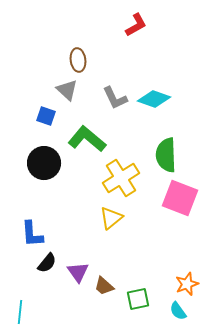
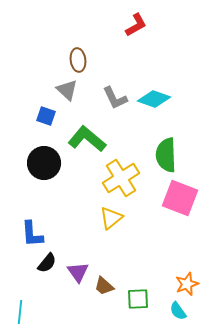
green square: rotated 10 degrees clockwise
